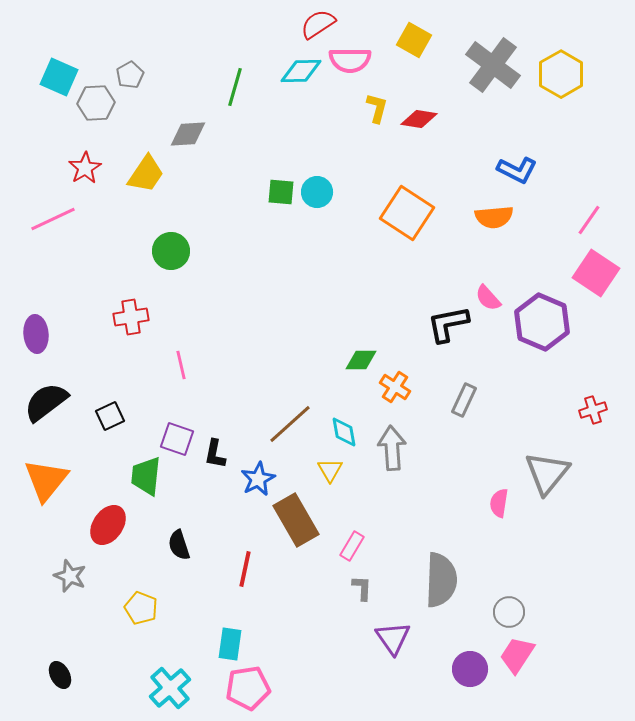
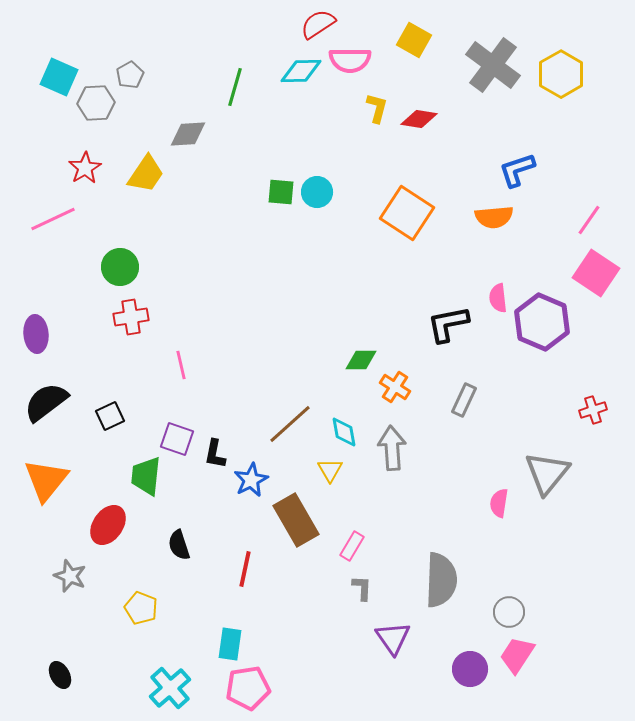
blue L-shape at (517, 170): rotated 135 degrees clockwise
green circle at (171, 251): moved 51 px left, 16 px down
pink semicircle at (488, 298): moved 10 px right; rotated 36 degrees clockwise
blue star at (258, 479): moved 7 px left, 1 px down
